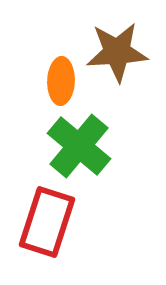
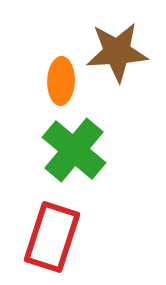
green cross: moved 5 px left, 4 px down
red rectangle: moved 5 px right, 15 px down
